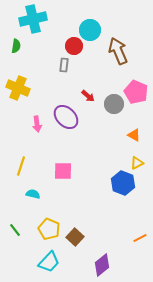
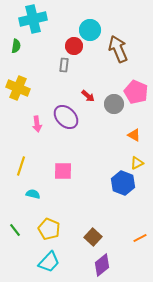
brown arrow: moved 2 px up
brown square: moved 18 px right
